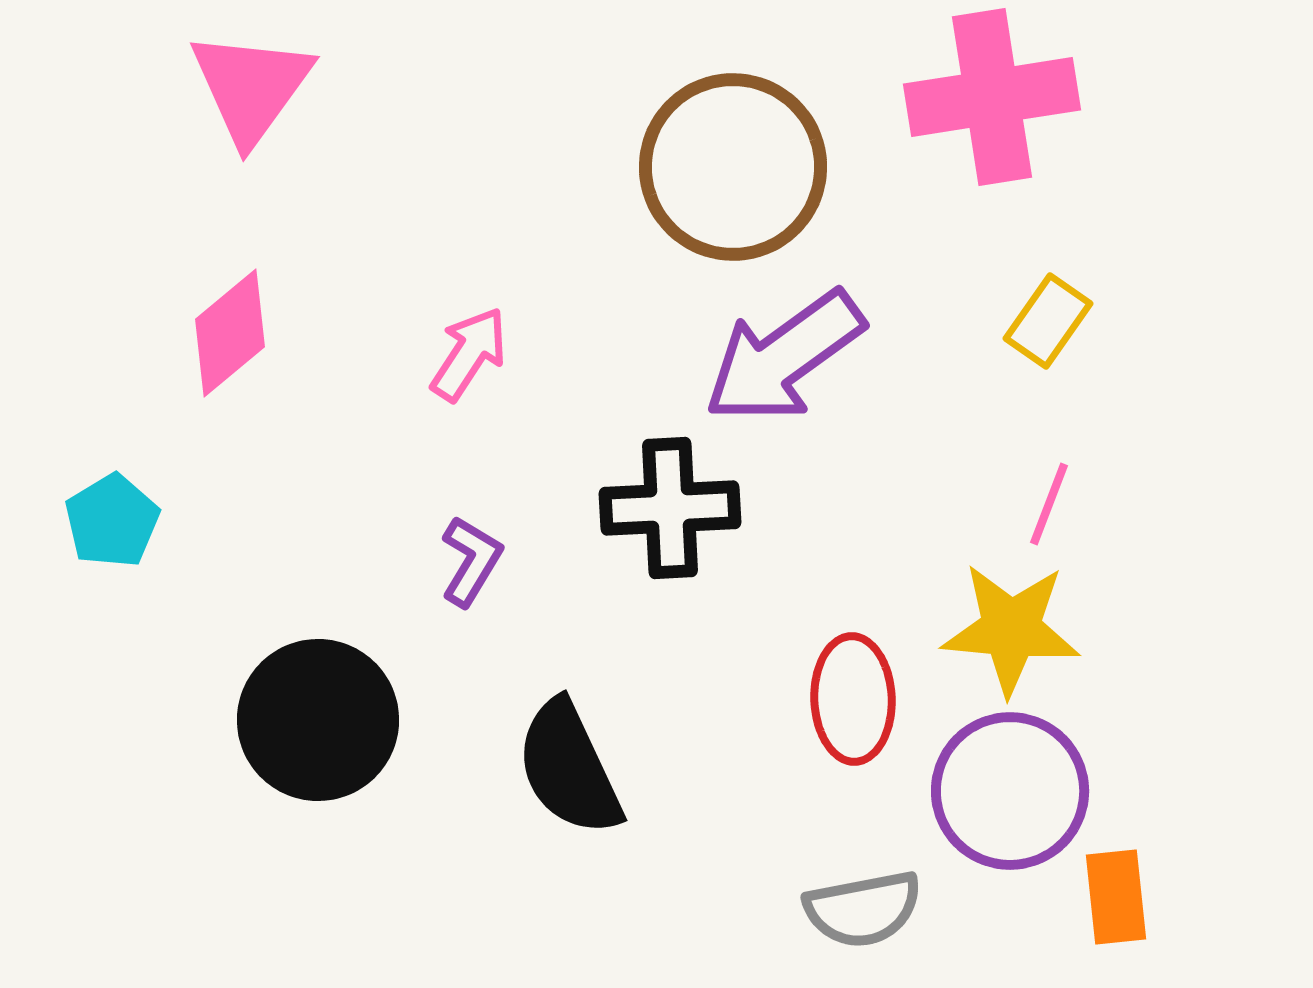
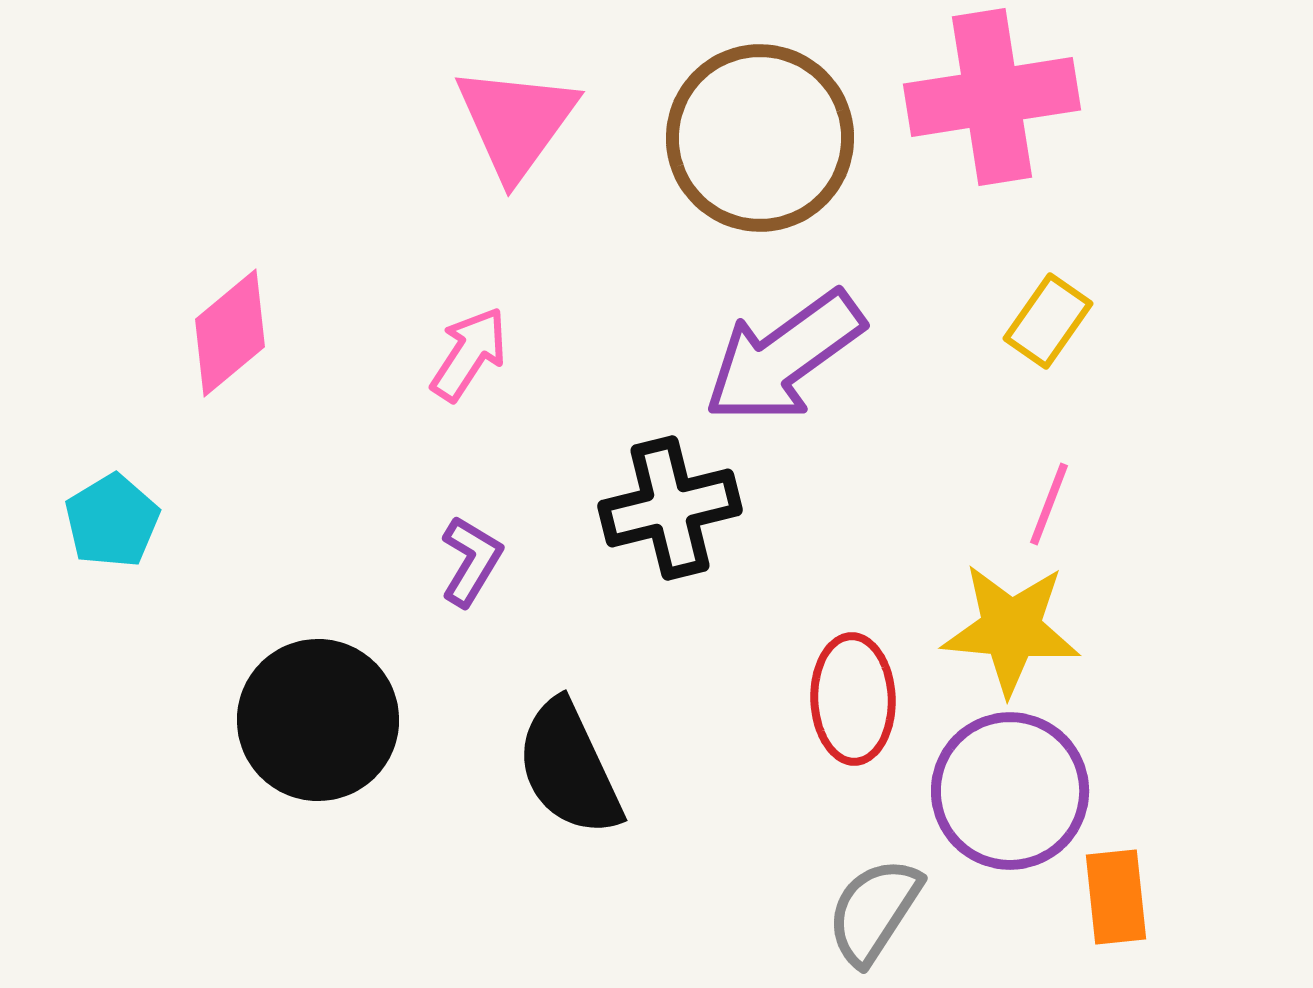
pink triangle: moved 265 px right, 35 px down
brown circle: moved 27 px right, 29 px up
black cross: rotated 11 degrees counterclockwise
gray semicircle: moved 11 px right, 2 px down; rotated 134 degrees clockwise
